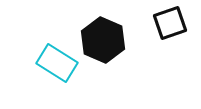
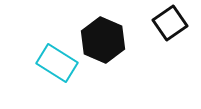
black square: rotated 16 degrees counterclockwise
